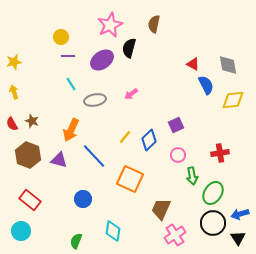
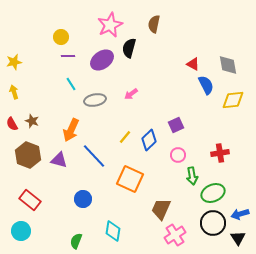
green ellipse: rotated 35 degrees clockwise
